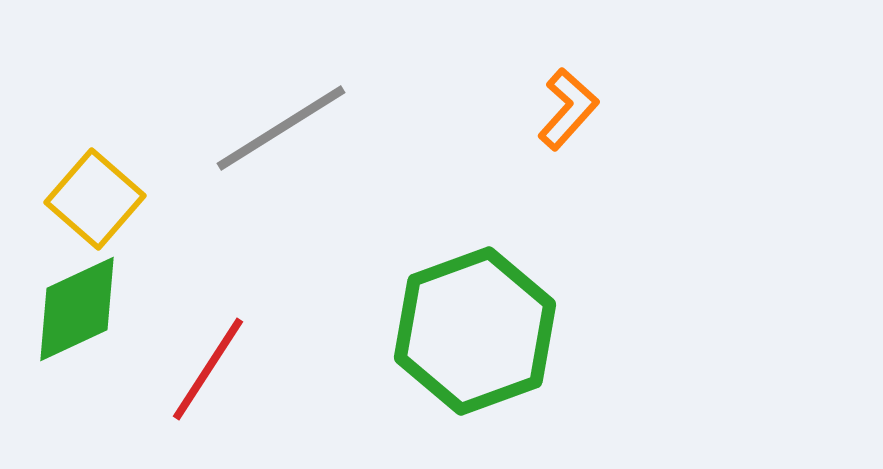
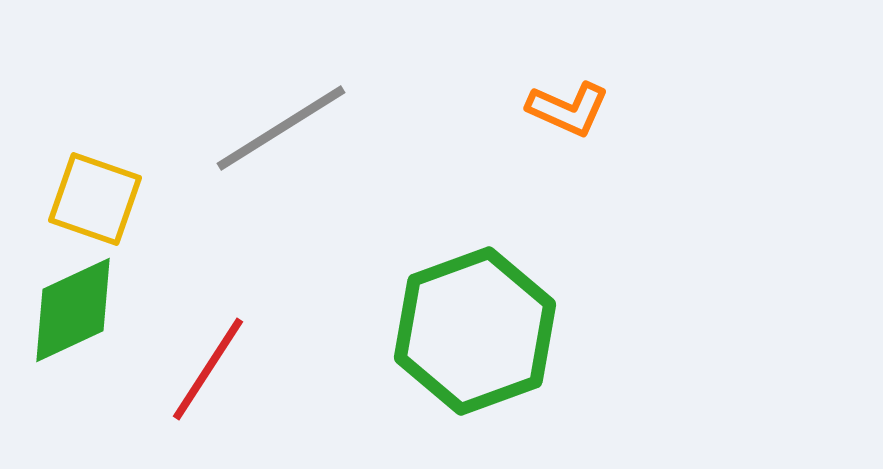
orange L-shape: rotated 72 degrees clockwise
yellow square: rotated 22 degrees counterclockwise
green diamond: moved 4 px left, 1 px down
